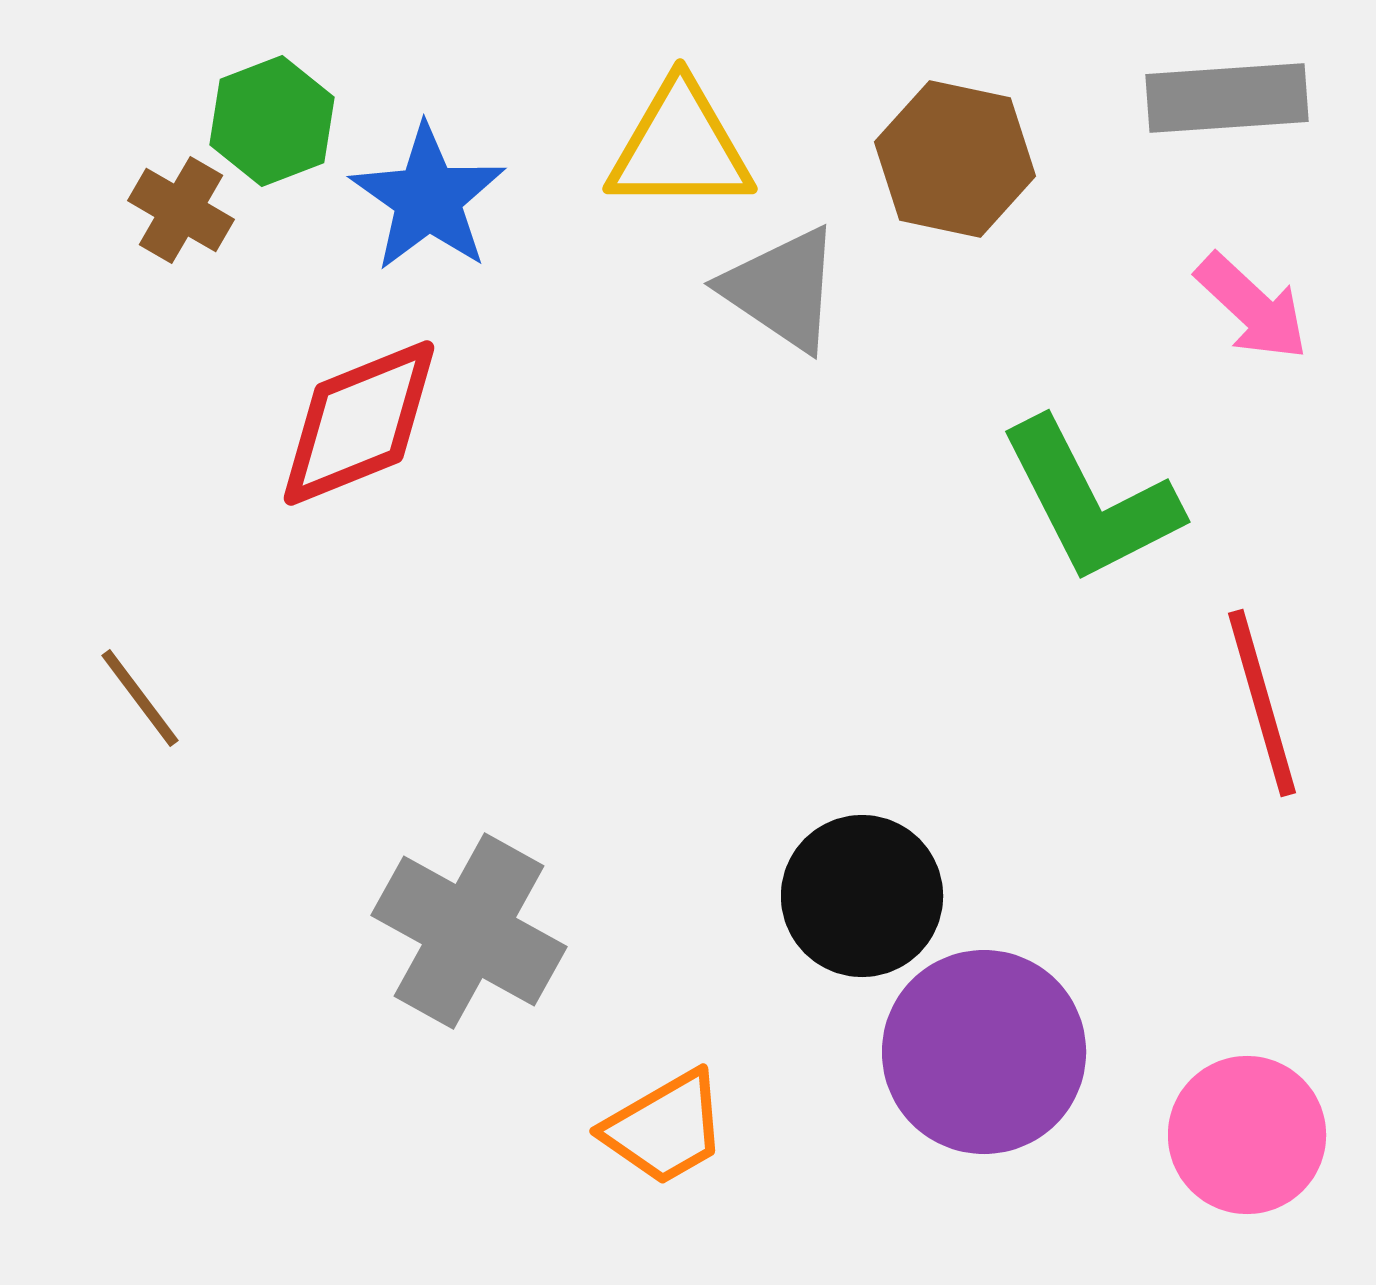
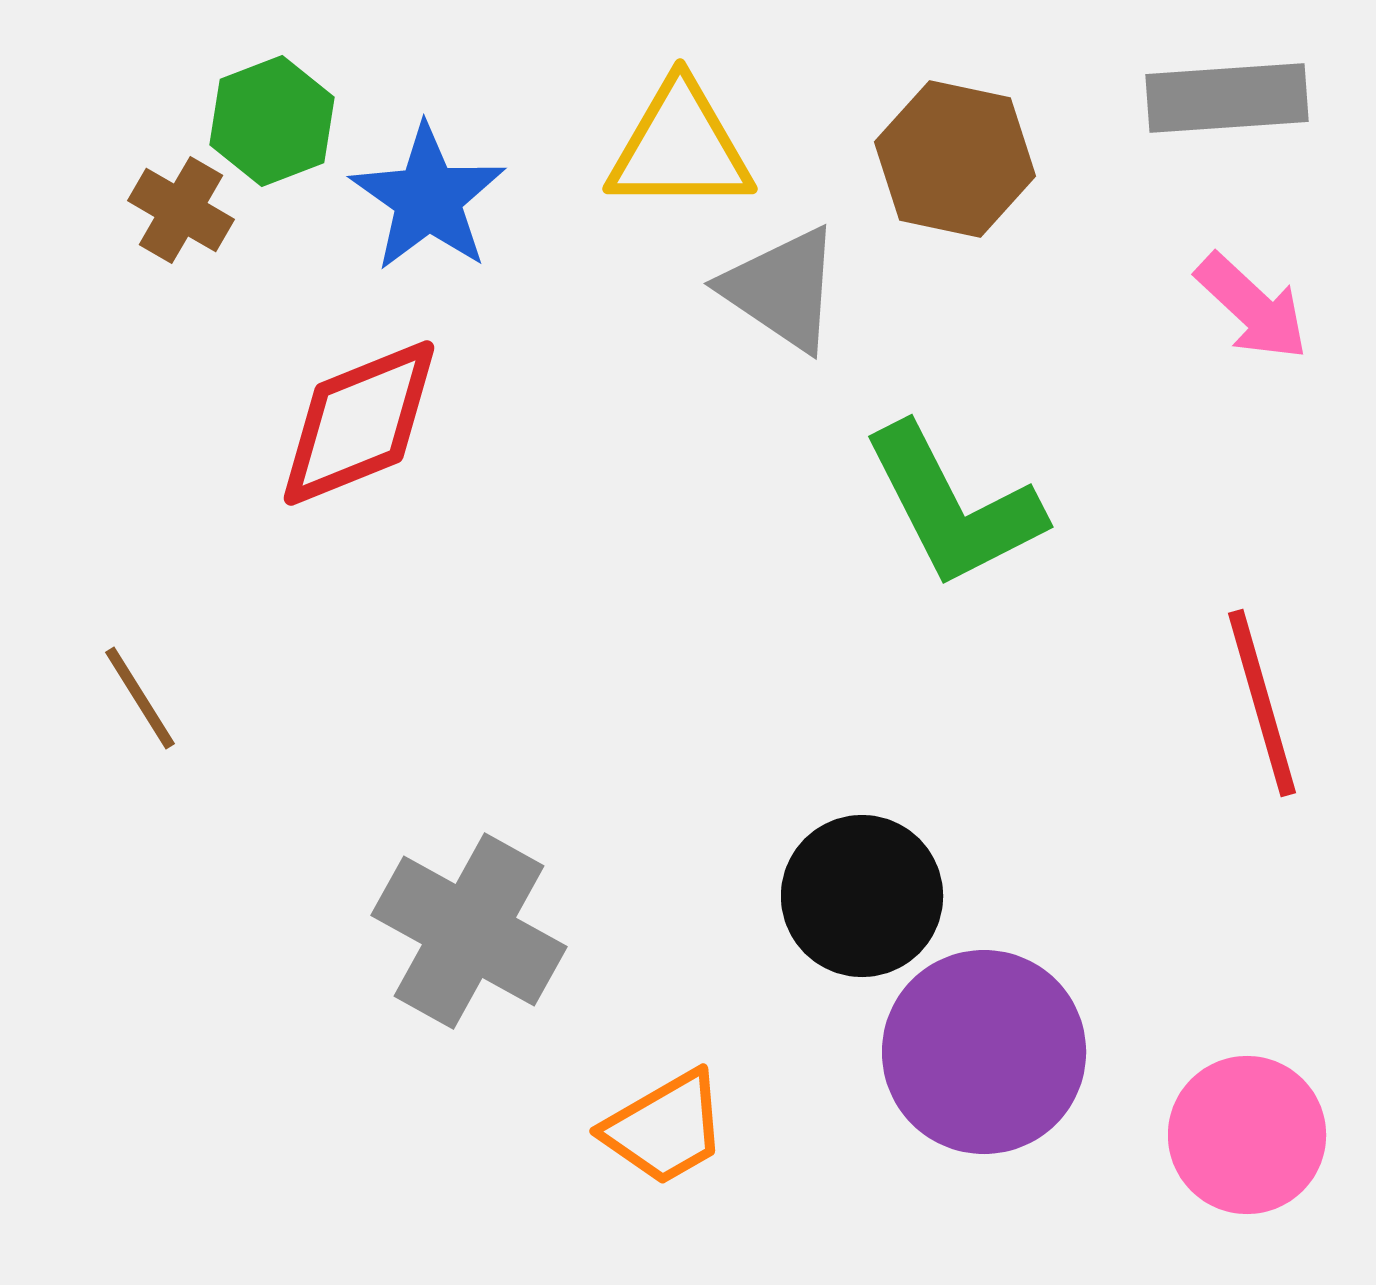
green L-shape: moved 137 px left, 5 px down
brown line: rotated 5 degrees clockwise
